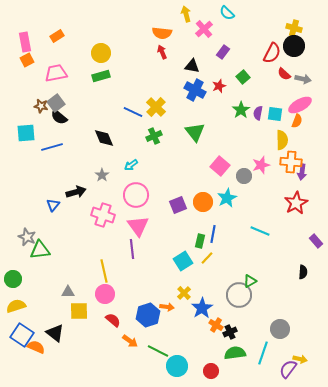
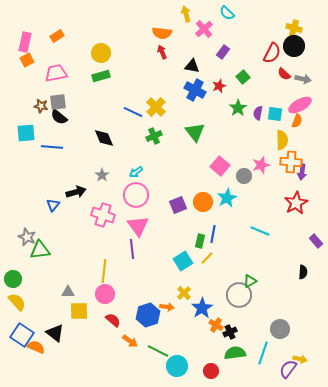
pink rectangle at (25, 42): rotated 24 degrees clockwise
gray square at (56, 103): moved 2 px right, 1 px up; rotated 30 degrees clockwise
green star at (241, 110): moved 3 px left, 2 px up
blue line at (52, 147): rotated 20 degrees clockwise
cyan arrow at (131, 165): moved 5 px right, 7 px down
yellow line at (104, 271): rotated 20 degrees clockwise
yellow semicircle at (16, 306): moved 1 px right, 4 px up; rotated 66 degrees clockwise
